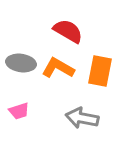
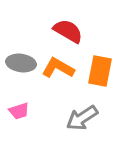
gray arrow: rotated 44 degrees counterclockwise
